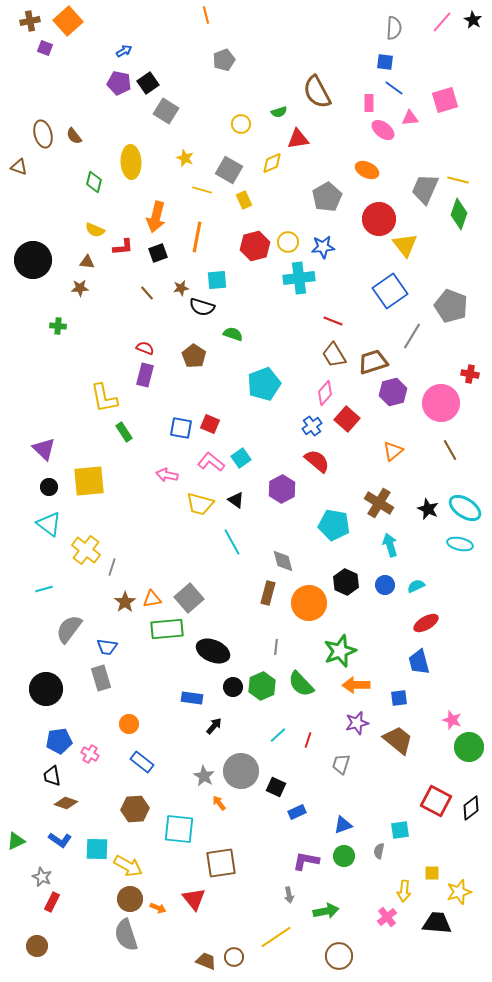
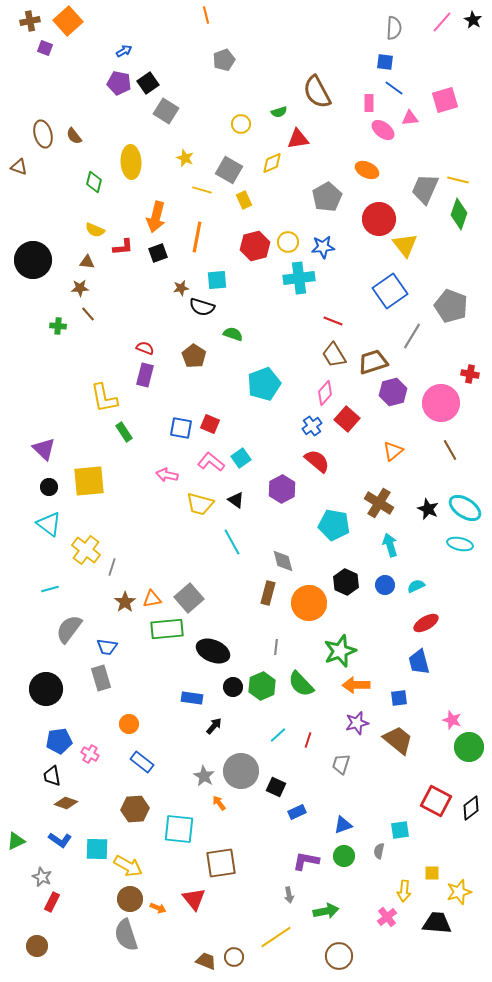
brown line at (147, 293): moved 59 px left, 21 px down
cyan line at (44, 589): moved 6 px right
